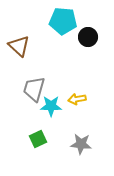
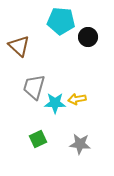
cyan pentagon: moved 2 px left
gray trapezoid: moved 2 px up
cyan star: moved 4 px right, 3 px up
gray star: moved 1 px left
